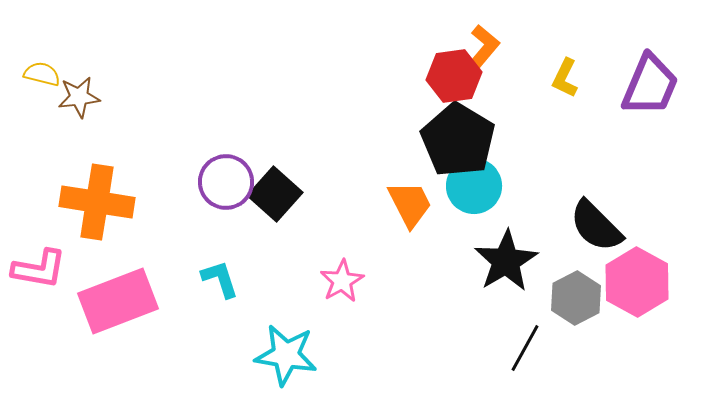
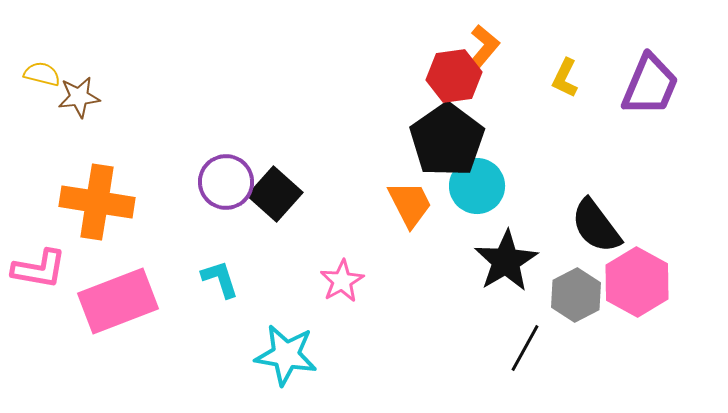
black pentagon: moved 11 px left; rotated 6 degrees clockwise
cyan circle: moved 3 px right
black semicircle: rotated 8 degrees clockwise
gray hexagon: moved 3 px up
